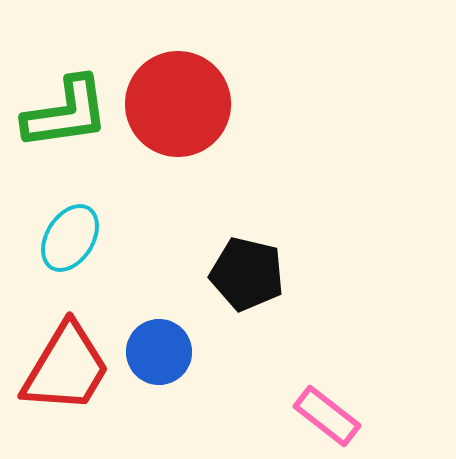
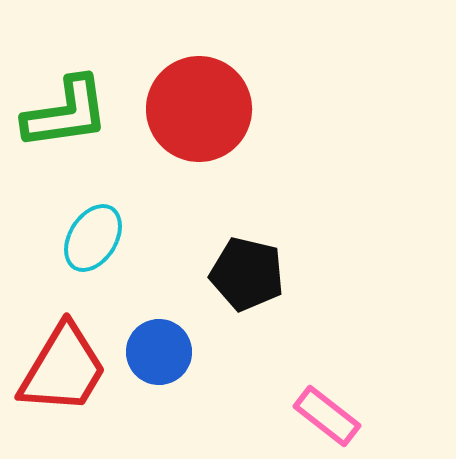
red circle: moved 21 px right, 5 px down
cyan ellipse: moved 23 px right
red trapezoid: moved 3 px left, 1 px down
